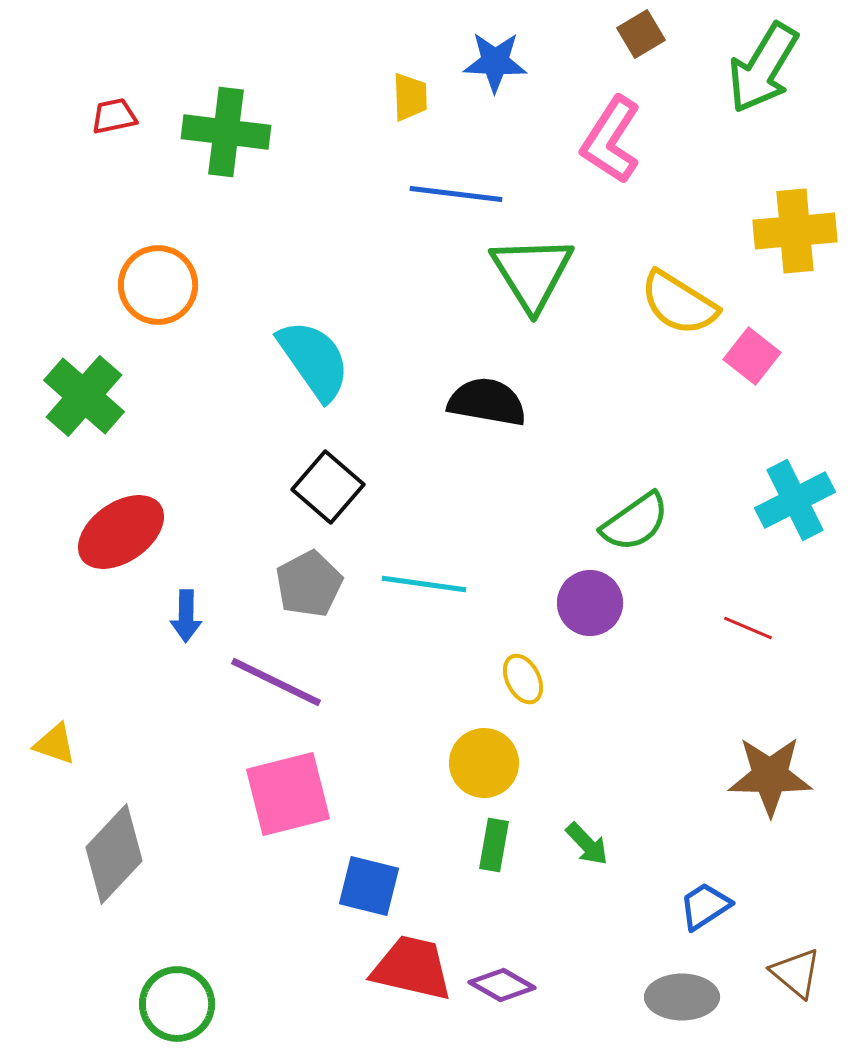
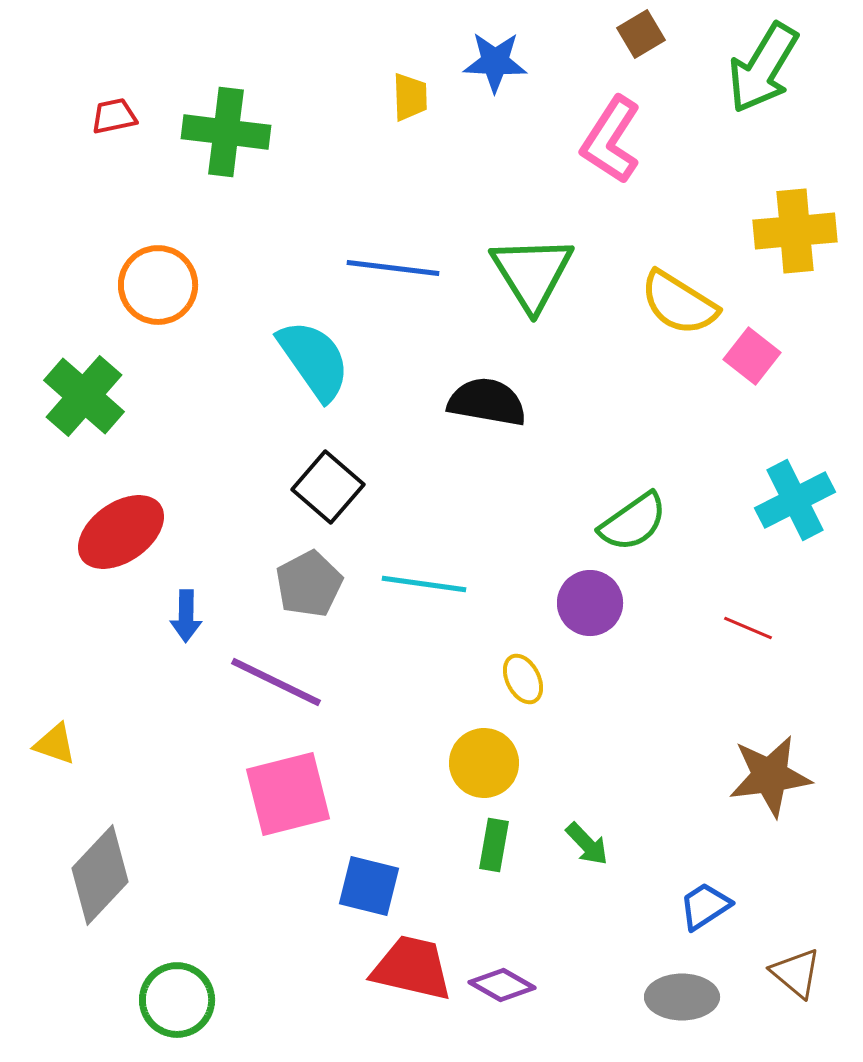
blue line at (456, 194): moved 63 px left, 74 px down
green semicircle at (635, 522): moved 2 px left
brown star at (770, 776): rotated 8 degrees counterclockwise
gray diamond at (114, 854): moved 14 px left, 21 px down
green circle at (177, 1004): moved 4 px up
